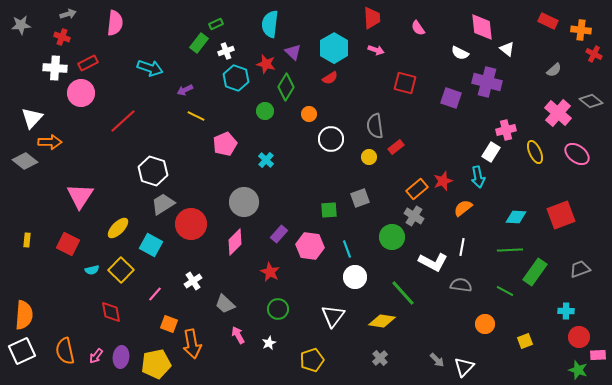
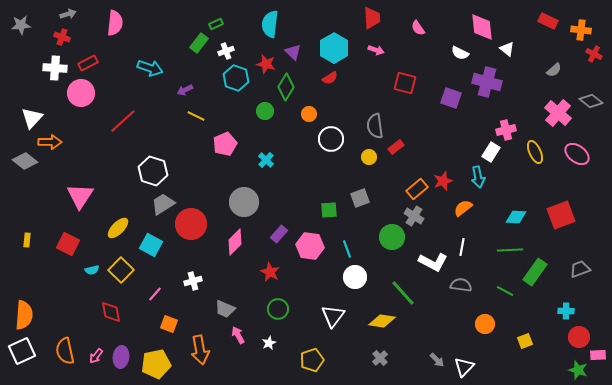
white cross at (193, 281): rotated 18 degrees clockwise
gray trapezoid at (225, 304): moved 5 px down; rotated 20 degrees counterclockwise
orange arrow at (192, 344): moved 8 px right, 6 px down
